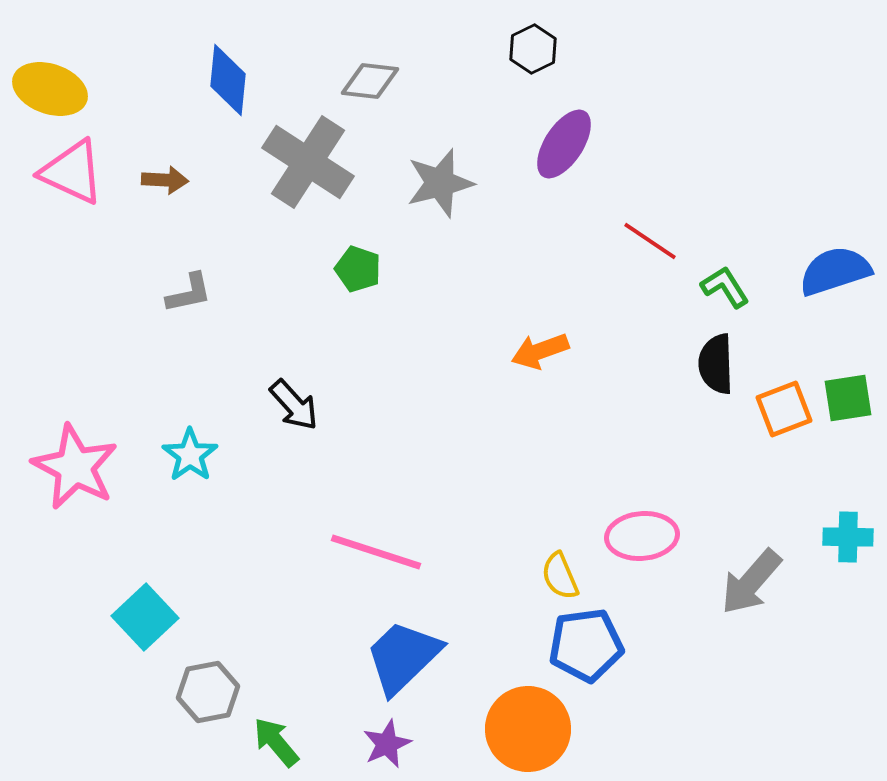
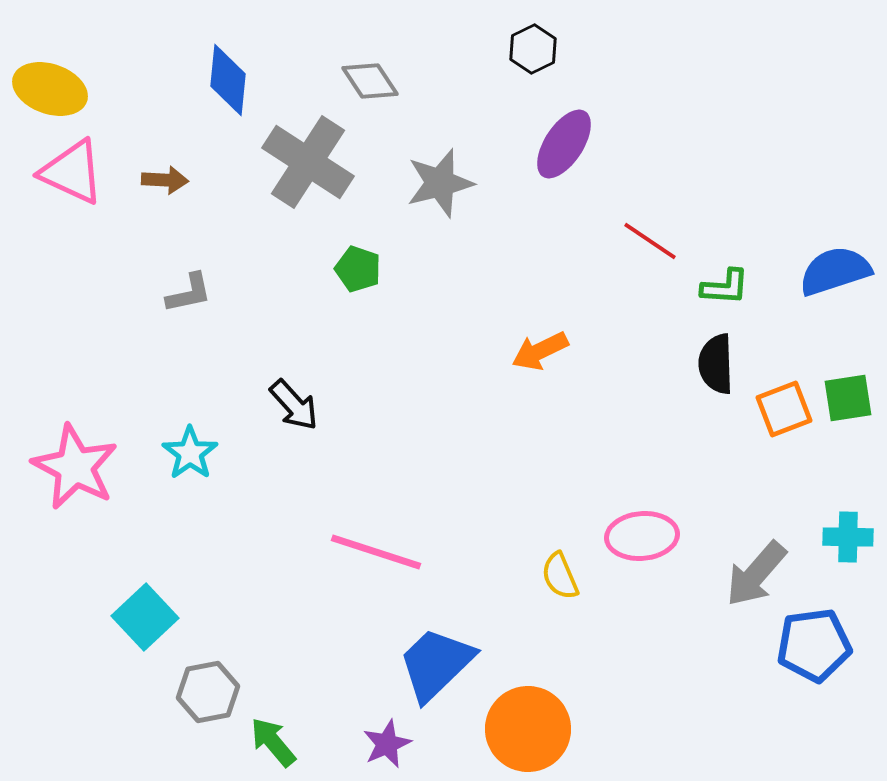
gray diamond: rotated 50 degrees clockwise
green L-shape: rotated 126 degrees clockwise
orange arrow: rotated 6 degrees counterclockwise
cyan star: moved 2 px up
gray arrow: moved 5 px right, 8 px up
blue pentagon: moved 228 px right
blue trapezoid: moved 33 px right, 7 px down
green arrow: moved 3 px left
